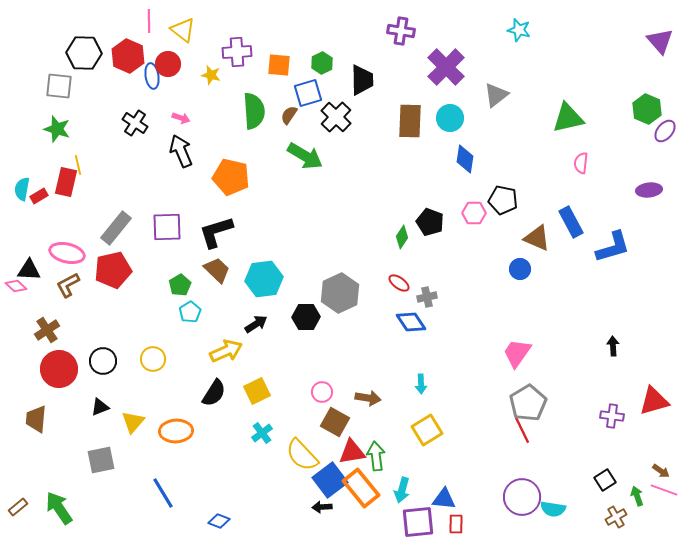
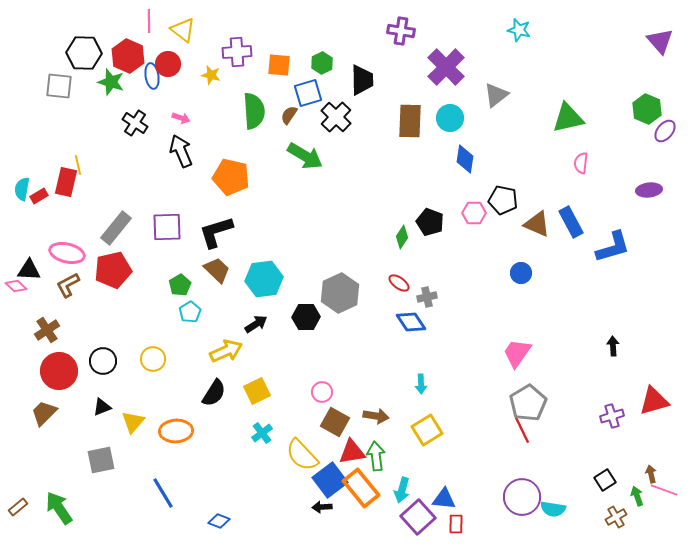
green star at (57, 129): moved 54 px right, 47 px up
brown triangle at (537, 238): moved 14 px up
blue circle at (520, 269): moved 1 px right, 4 px down
red circle at (59, 369): moved 2 px down
brown arrow at (368, 398): moved 8 px right, 18 px down
black triangle at (100, 407): moved 2 px right
purple cross at (612, 416): rotated 25 degrees counterclockwise
brown trapezoid at (36, 419): moved 8 px right, 6 px up; rotated 40 degrees clockwise
brown arrow at (661, 471): moved 10 px left, 3 px down; rotated 138 degrees counterclockwise
purple square at (418, 522): moved 5 px up; rotated 36 degrees counterclockwise
